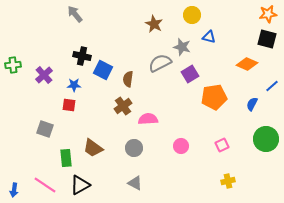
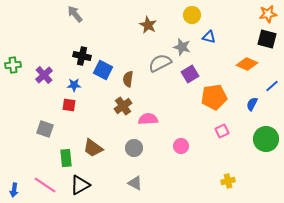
brown star: moved 6 px left, 1 px down
pink square: moved 14 px up
